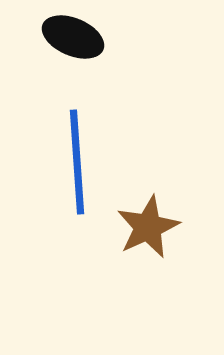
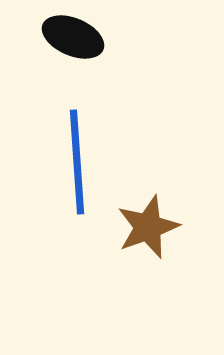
brown star: rotated 4 degrees clockwise
